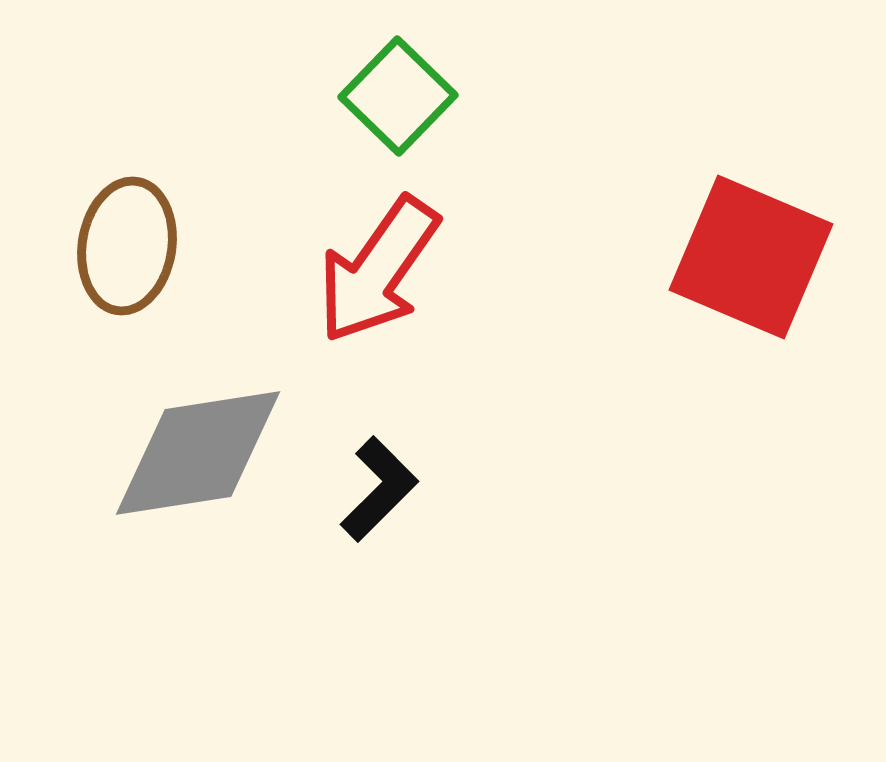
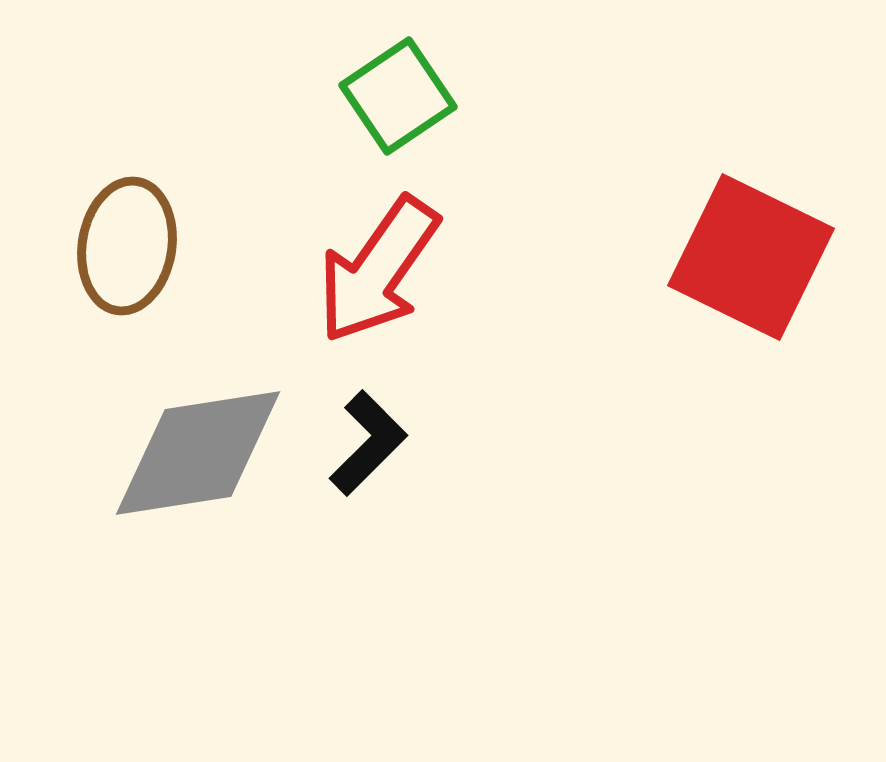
green square: rotated 12 degrees clockwise
red square: rotated 3 degrees clockwise
black L-shape: moved 11 px left, 46 px up
